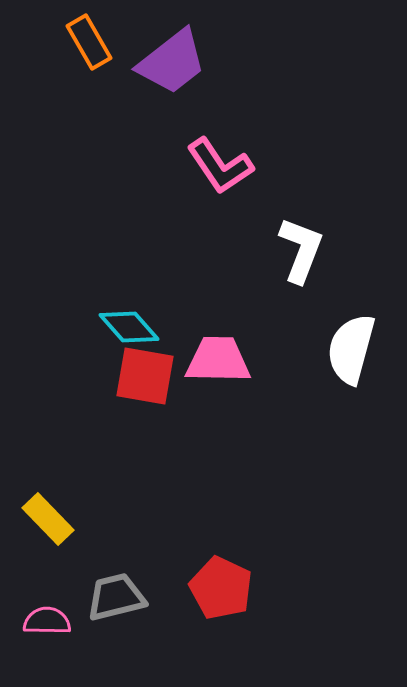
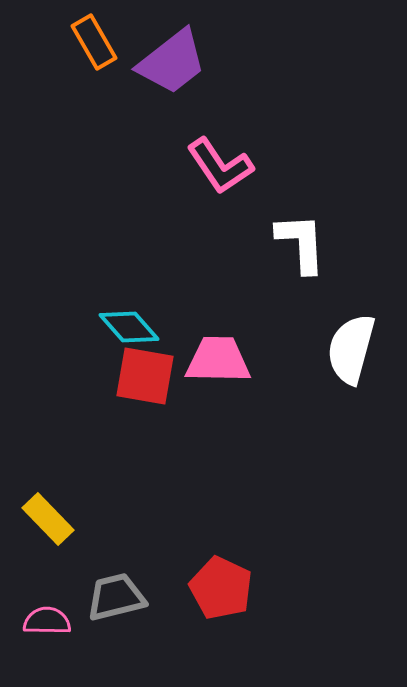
orange rectangle: moved 5 px right
white L-shape: moved 7 px up; rotated 24 degrees counterclockwise
